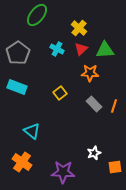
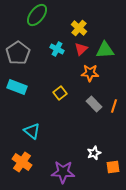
orange square: moved 2 px left
